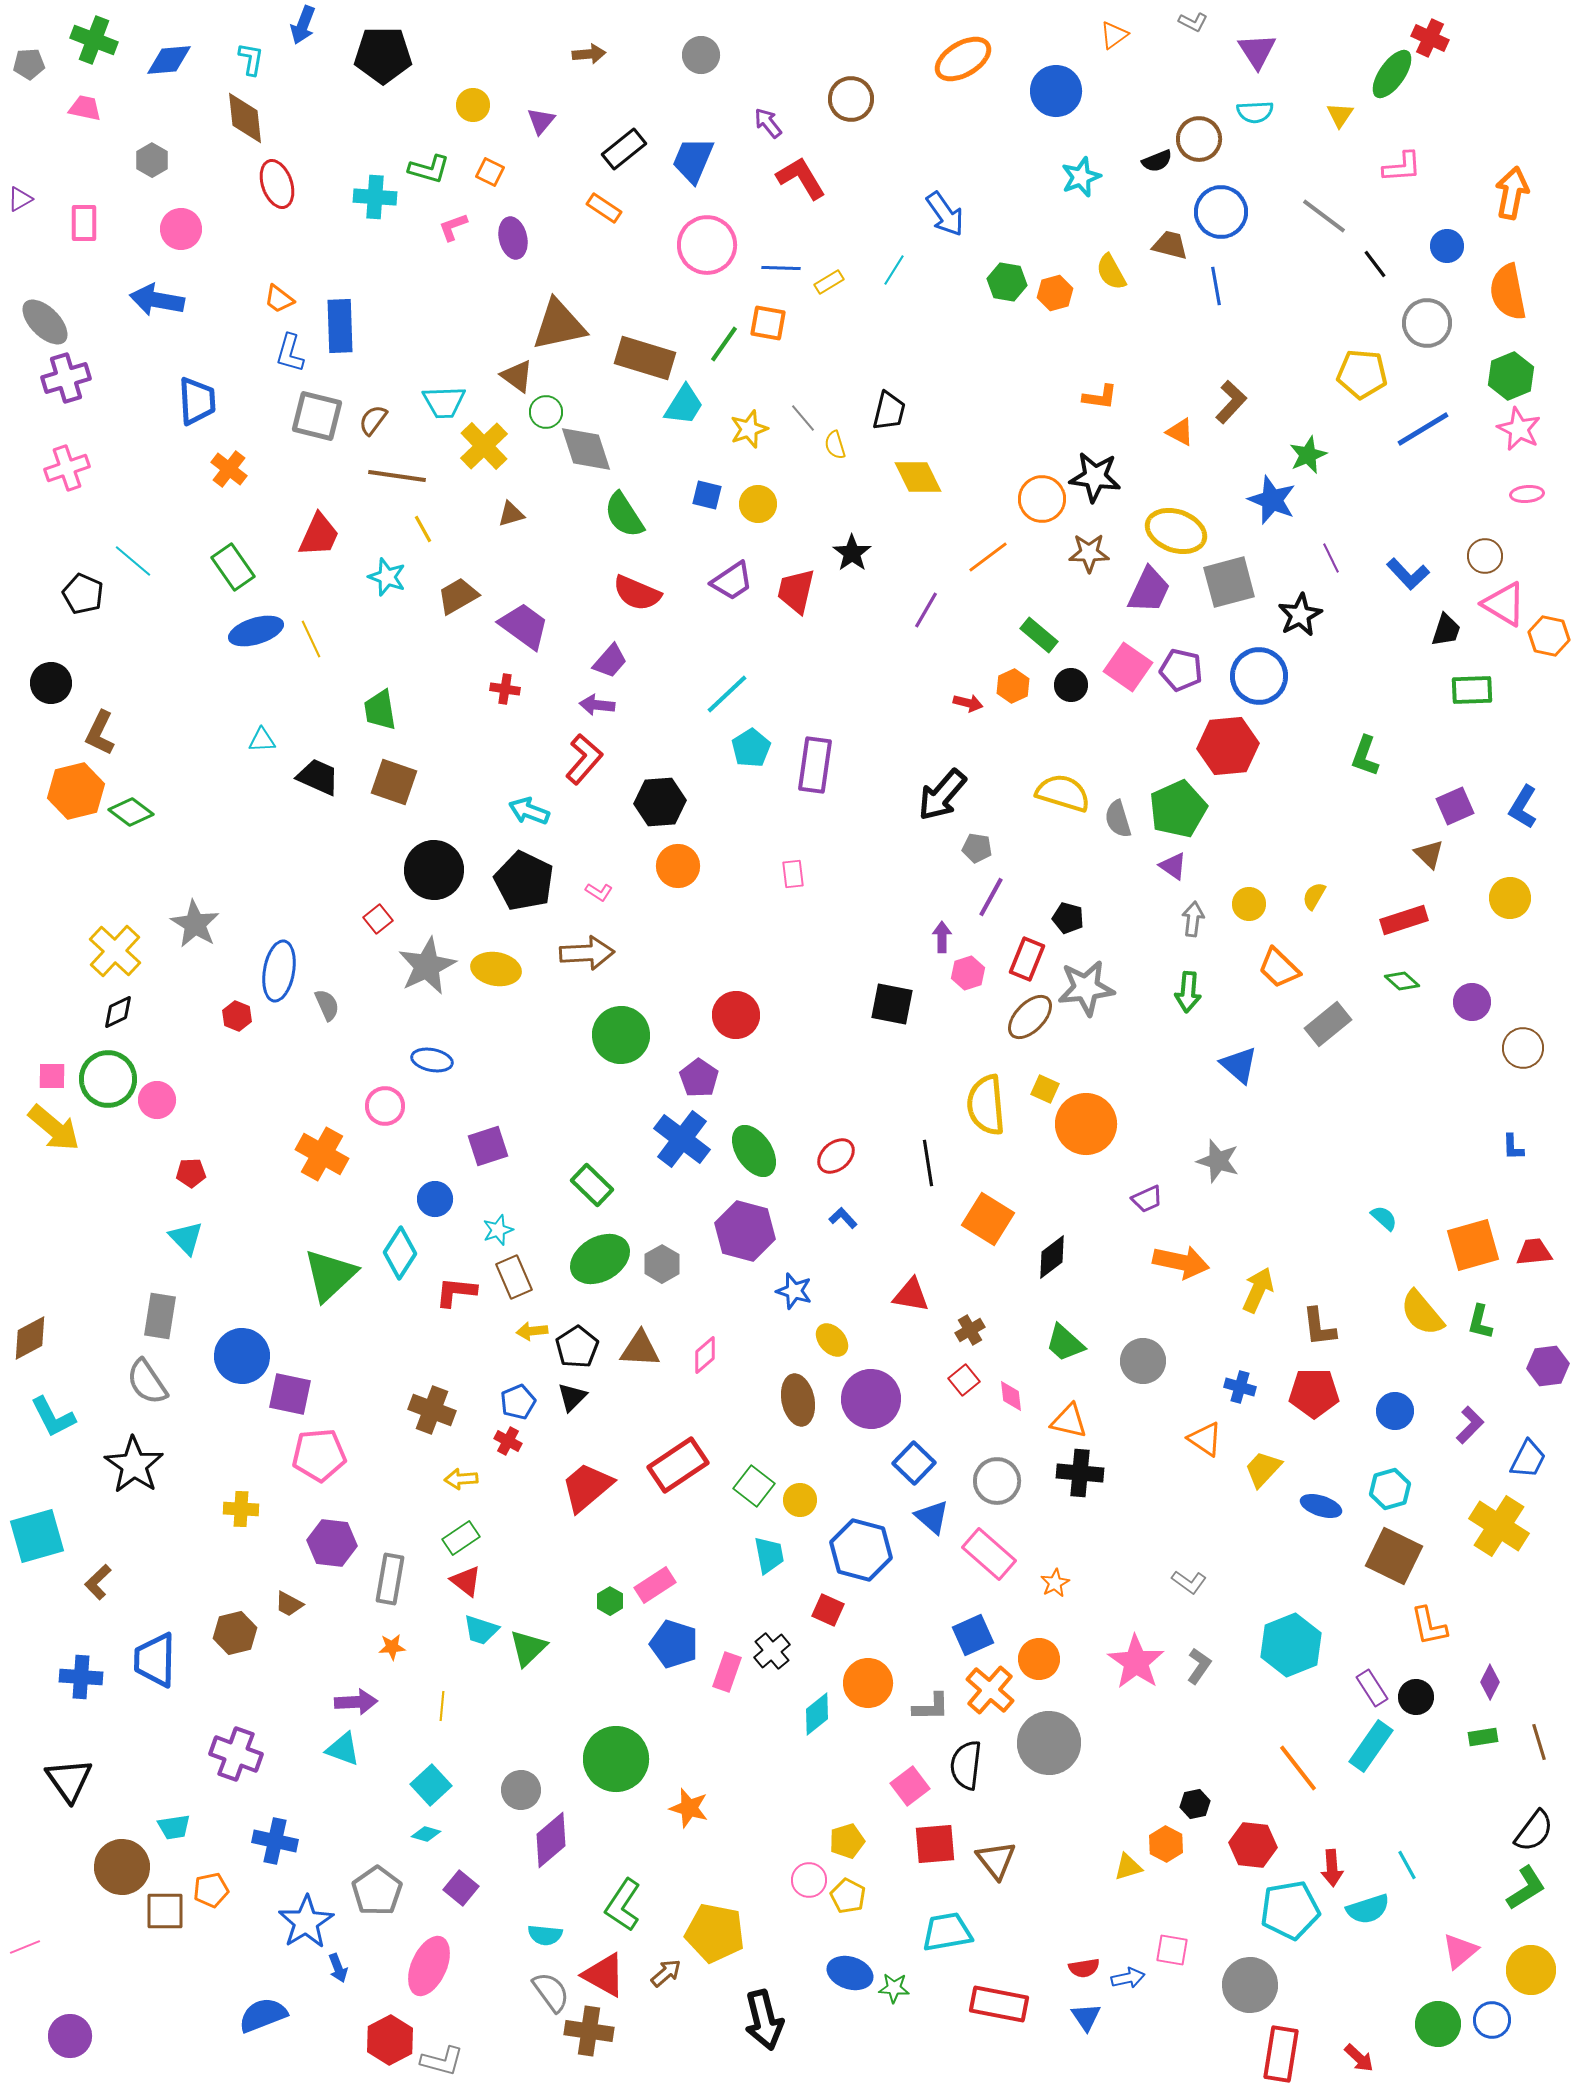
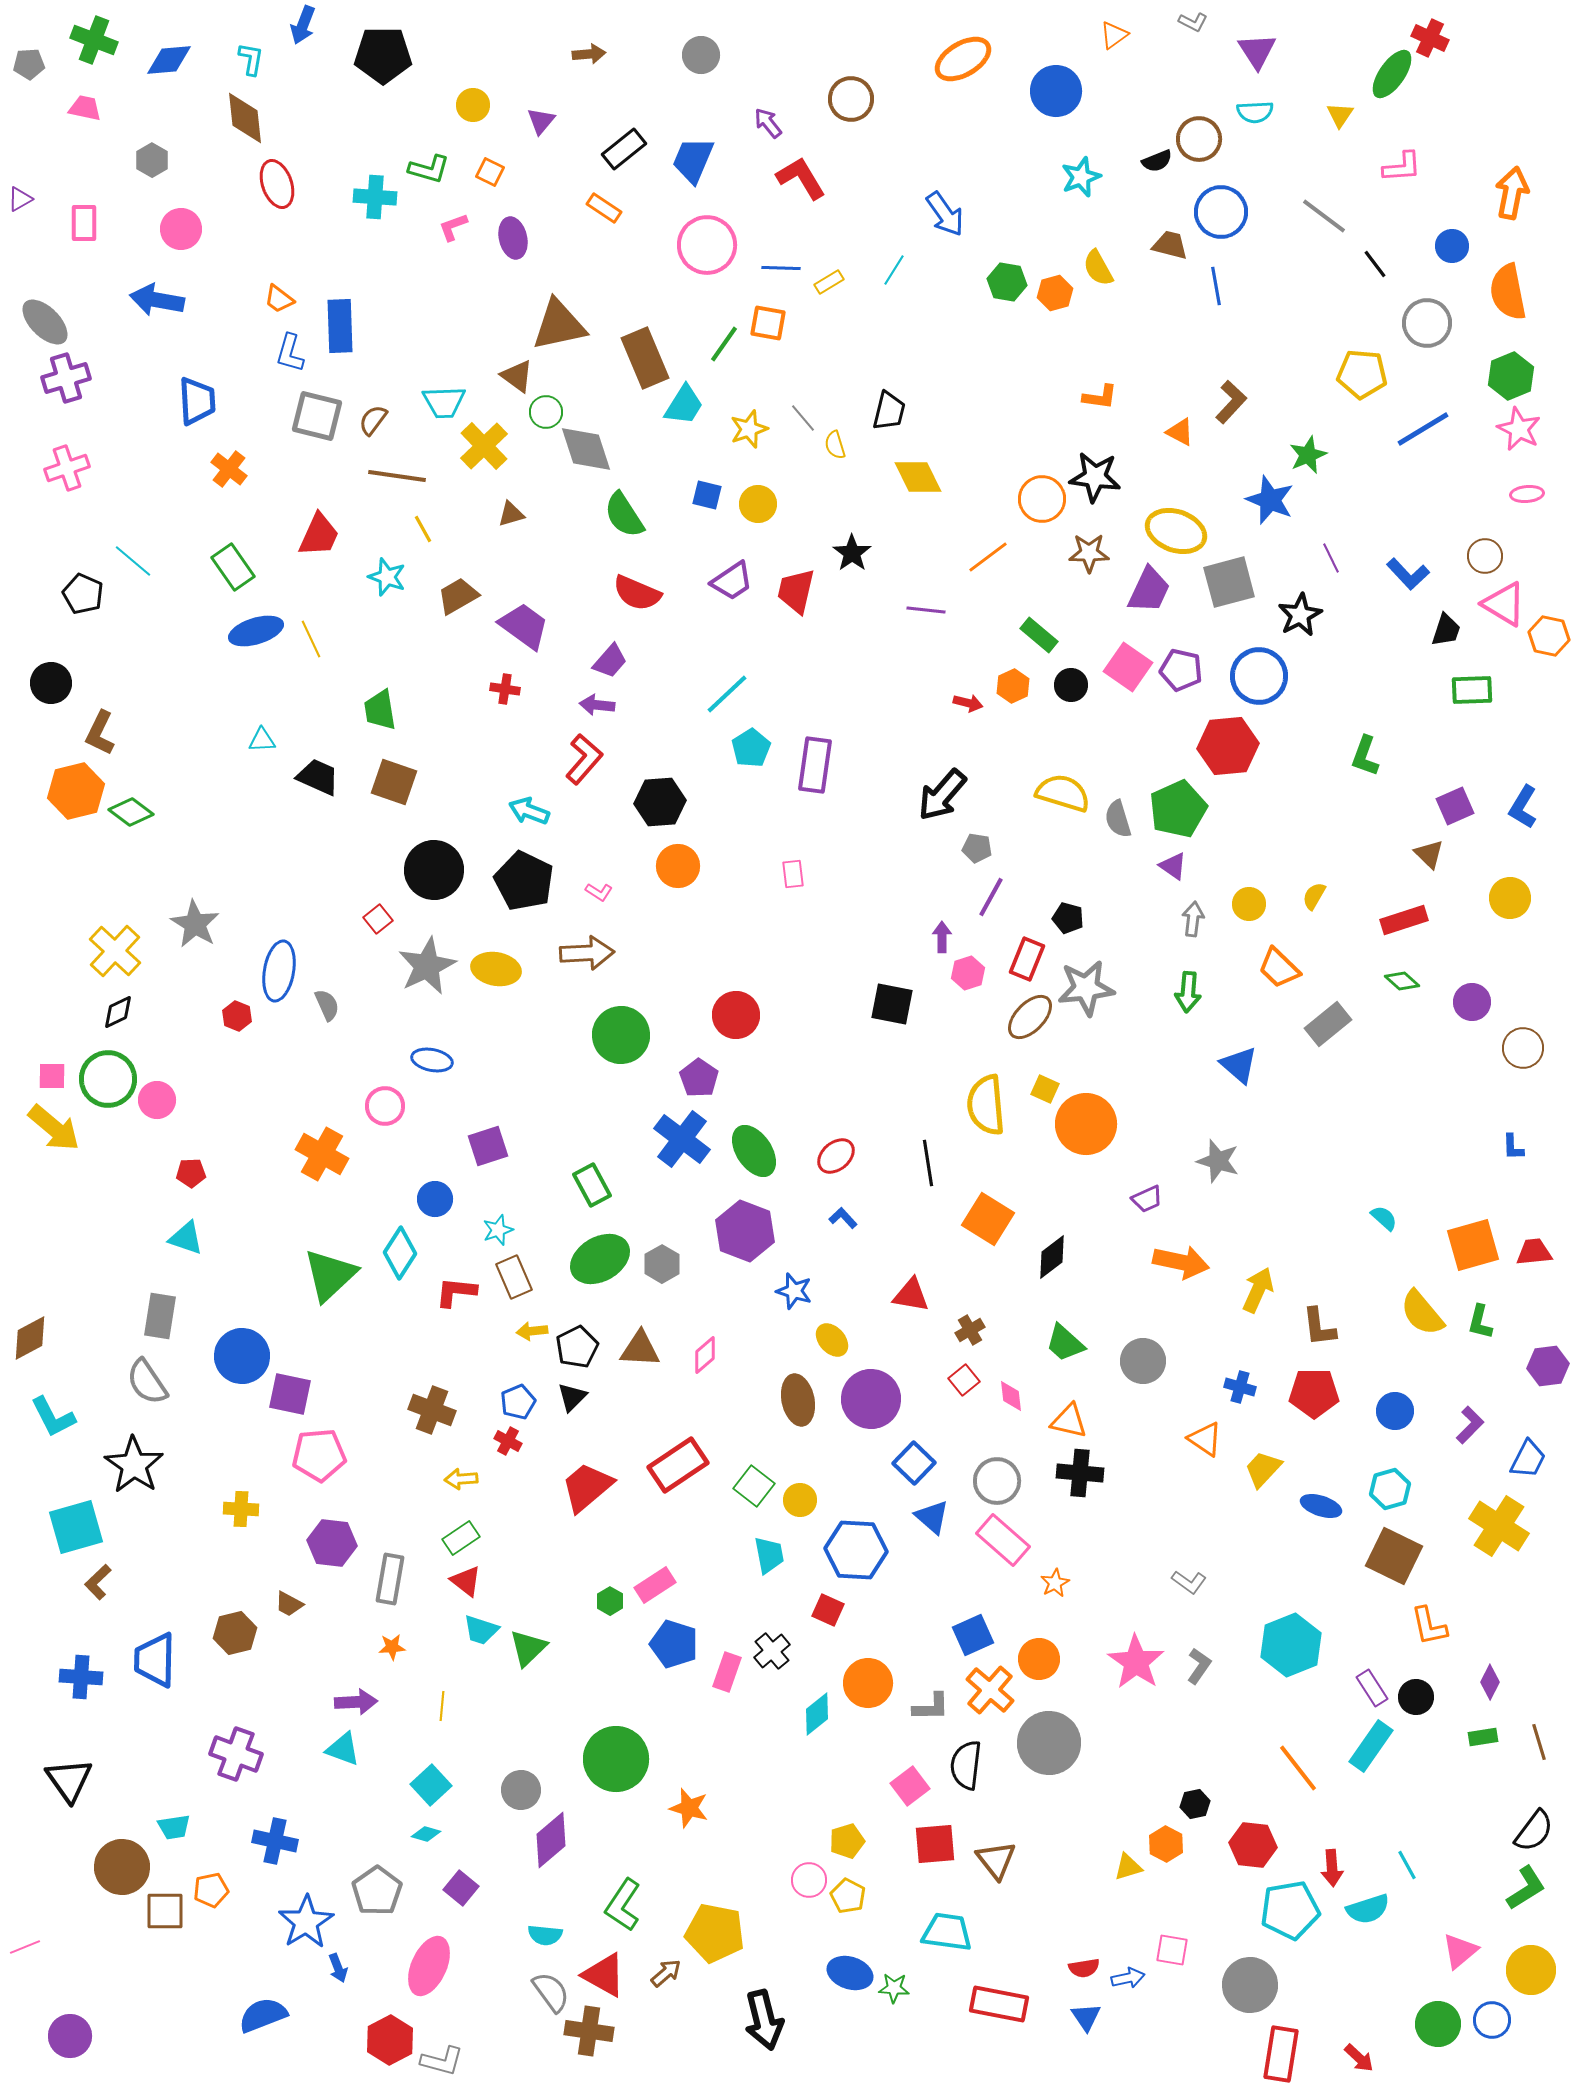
blue circle at (1447, 246): moved 5 px right
yellow semicircle at (1111, 272): moved 13 px left, 4 px up
brown rectangle at (645, 358): rotated 50 degrees clockwise
blue star at (1272, 500): moved 2 px left
purple line at (926, 610): rotated 66 degrees clockwise
green rectangle at (592, 1185): rotated 18 degrees clockwise
purple hexagon at (745, 1231): rotated 6 degrees clockwise
cyan triangle at (186, 1238): rotated 27 degrees counterclockwise
black pentagon at (577, 1347): rotated 6 degrees clockwise
cyan square at (37, 1536): moved 39 px right, 9 px up
blue hexagon at (861, 1550): moved 5 px left; rotated 12 degrees counterclockwise
pink rectangle at (989, 1554): moved 14 px right, 14 px up
cyan trapezoid at (947, 1932): rotated 18 degrees clockwise
